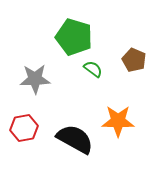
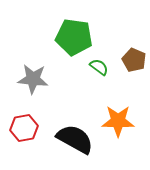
green pentagon: rotated 9 degrees counterclockwise
green semicircle: moved 6 px right, 2 px up
gray star: moved 2 px left; rotated 8 degrees clockwise
